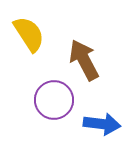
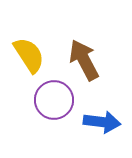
yellow semicircle: moved 21 px down
blue arrow: moved 2 px up
